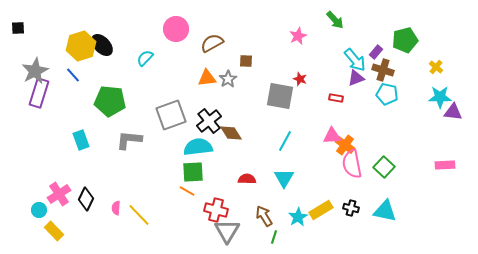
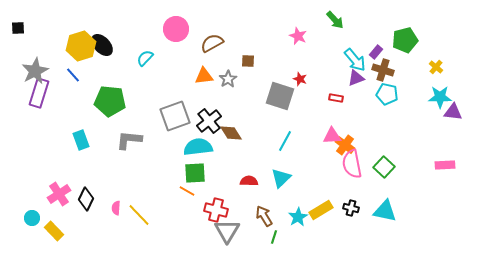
pink star at (298, 36): rotated 24 degrees counterclockwise
brown square at (246, 61): moved 2 px right
orange triangle at (207, 78): moved 3 px left, 2 px up
gray square at (280, 96): rotated 8 degrees clockwise
gray square at (171, 115): moved 4 px right, 1 px down
green square at (193, 172): moved 2 px right, 1 px down
cyan triangle at (284, 178): moved 3 px left; rotated 15 degrees clockwise
red semicircle at (247, 179): moved 2 px right, 2 px down
cyan circle at (39, 210): moved 7 px left, 8 px down
